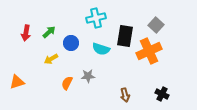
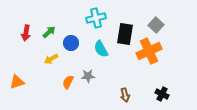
black rectangle: moved 2 px up
cyan semicircle: rotated 42 degrees clockwise
orange semicircle: moved 1 px right, 1 px up
